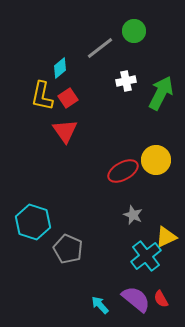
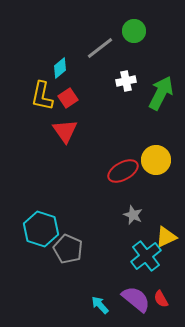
cyan hexagon: moved 8 px right, 7 px down
